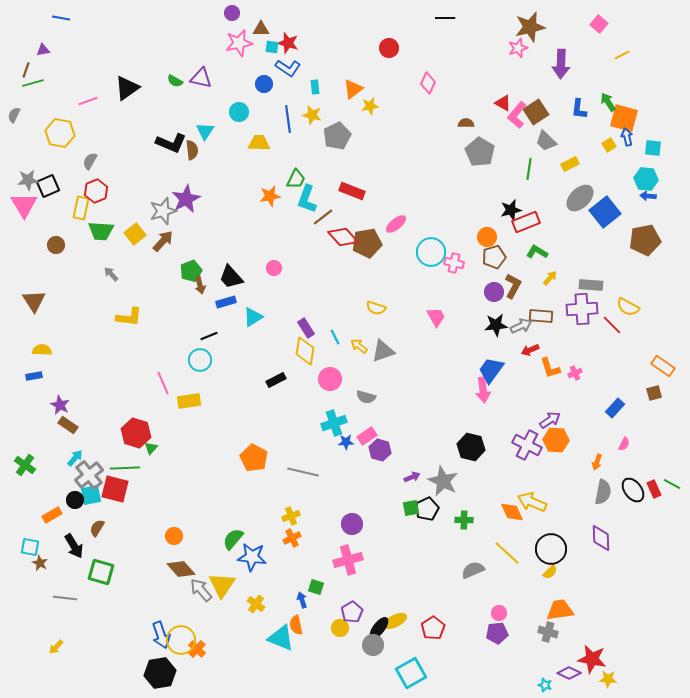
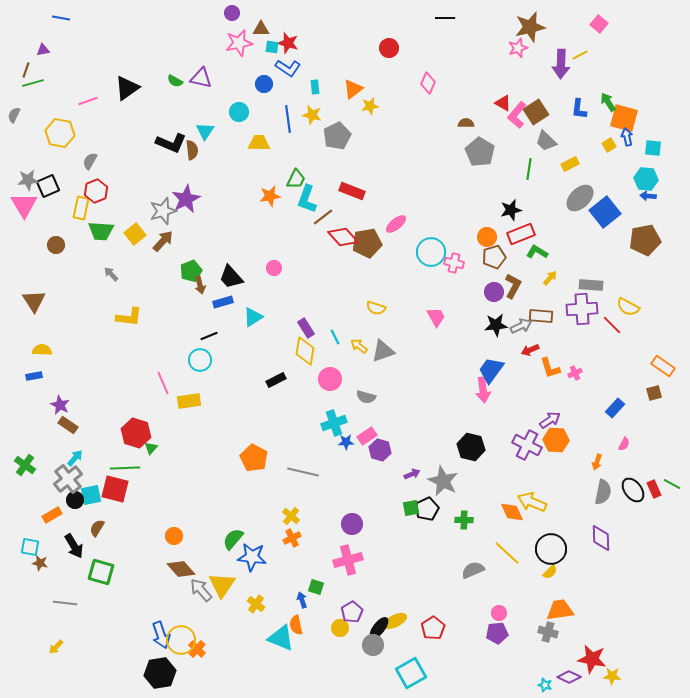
yellow line at (622, 55): moved 42 px left
red rectangle at (526, 222): moved 5 px left, 12 px down
blue rectangle at (226, 302): moved 3 px left
gray cross at (89, 475): moved 21 px left, 4 px down
purple arrow at (412, 477): moved 3 px up
yellow cross at (291, 516): rotated 30 degrees counterclockwise
brown star at (40, 563): rotated 14 degrees counterclockwise
gray line at (65, 598): moved 5 px down
purple diamond at (569, 673): moved 4 px down
yellow star at (608, 679): moved 4 px right, 3 px up
